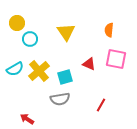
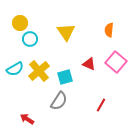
yellow circle: moved 3 px right
pink square: moved 3 px down; rotated 30 degrees clockwise
gray semicircle: moved 1 px left, 2 px down; rotated 48 degrees counterclockwise
